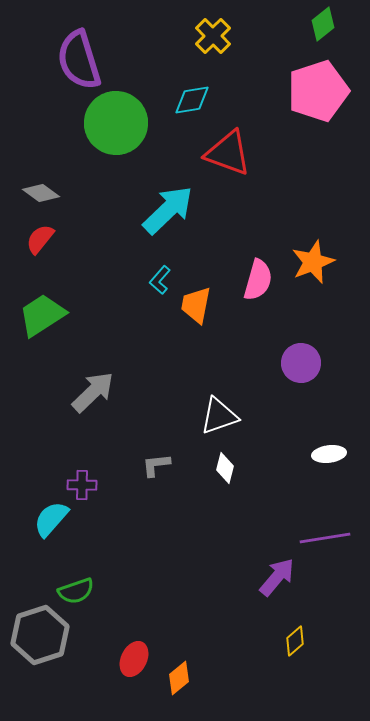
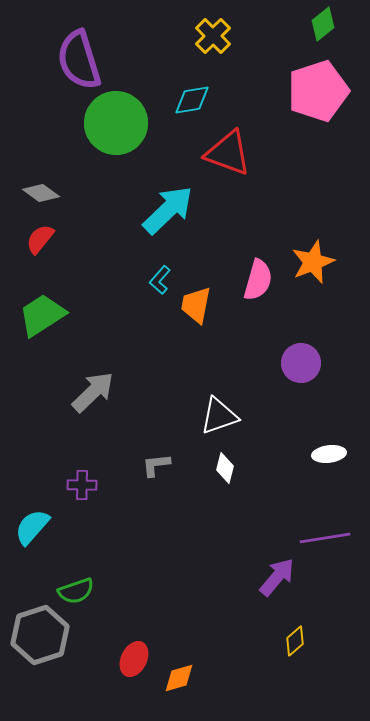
cyan semicircle: moved 19 px left, 8 px down
orange diamond: rotated 24 degrees clockwise
